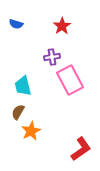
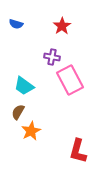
purple cross: rotated 21 degrees clockwise
cyan trapezoid: moved 1 px right; rotated 40 degrees counterclockwise
red L-shape: moved 3 px left, 2 px down; rotated 140 degrees clockwise
